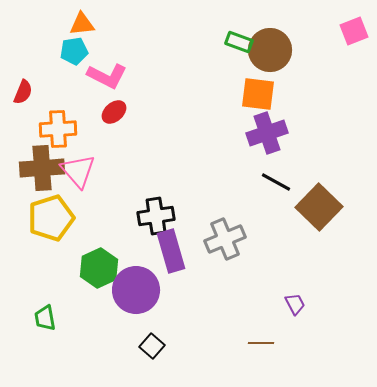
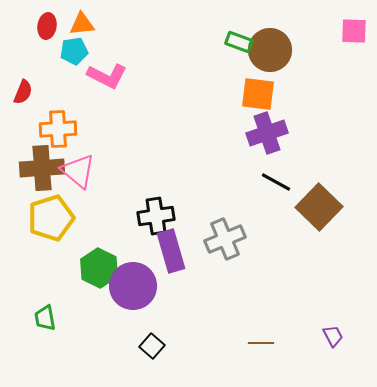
pink square: rotated 24 degrees clockwise
red ellipse: moved 67 px left, 86 px up; rotated 40 degrees counterclockwise
pink triangle: rotated 9 degrees counterclockwise
green hexagon: rotated 9 degrees counterclockwise
purple circle: moved 3 px left, 4 px up
purple trapezoid: moved 38 px right, 32 px down
